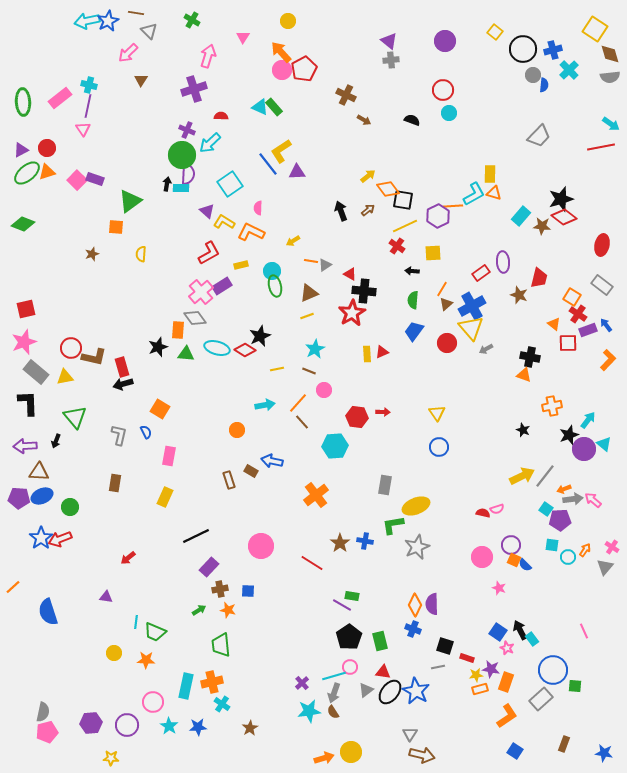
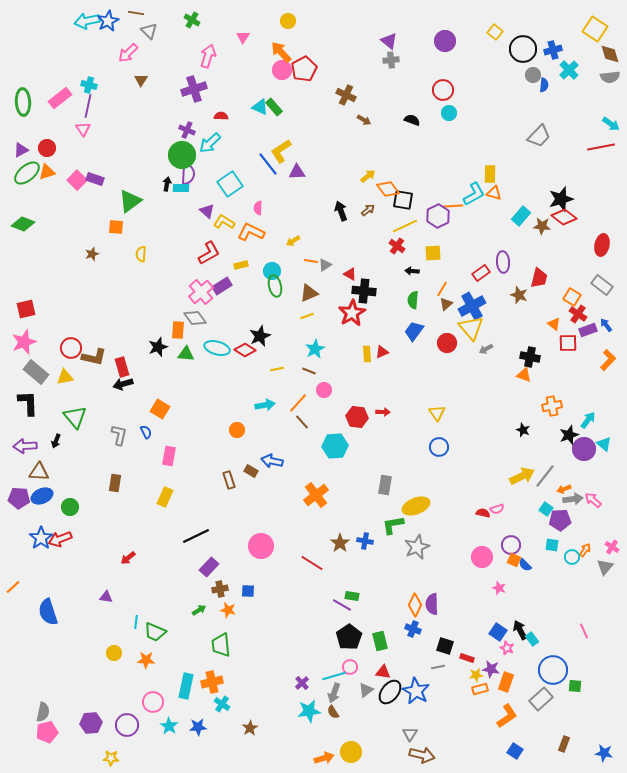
cyan circle at (568, 557): moved 4 px right
